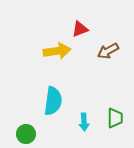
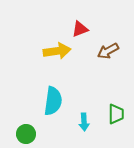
green trapezoid: moved 1 px right, 4 px up
